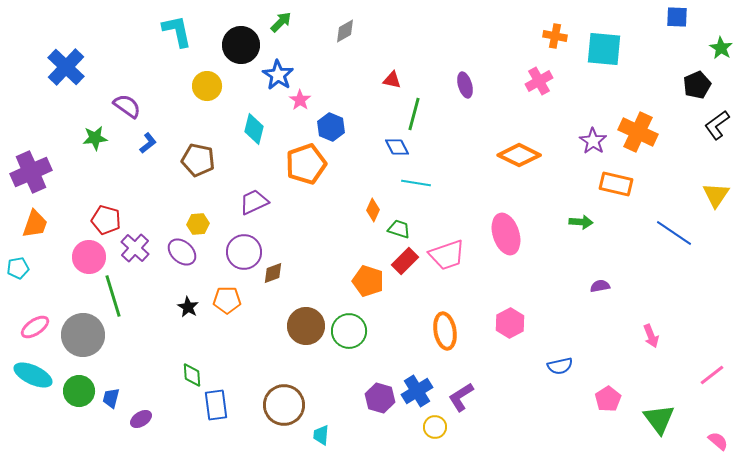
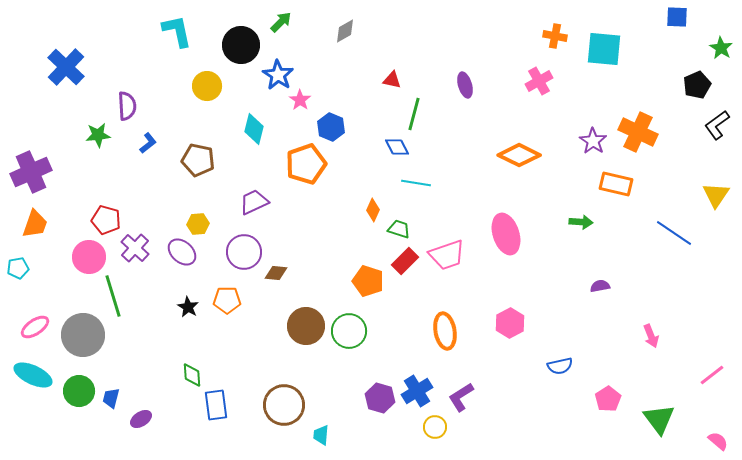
purple semicircle at (127, 106): rotated 52 degrees clockwise
green star at (95, 138): moved 3 px right, 3 px up
brown diamond at (273, 273): moved 3 px right; rotated 25 degrees clockwise
